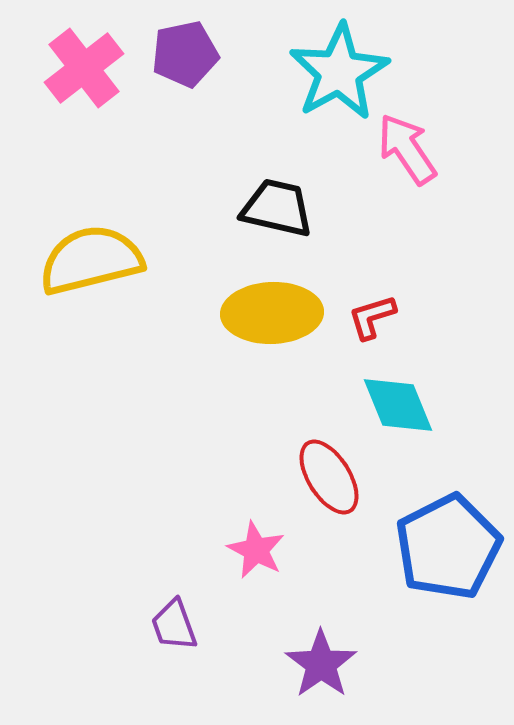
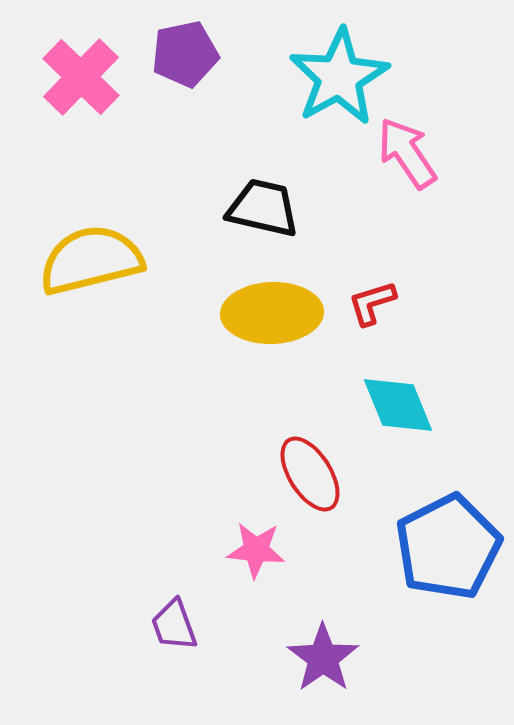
pink cross: moved 3 px left, 9 px down; rotated 8 degrees counterclockwise
cyan star: moved 5 px down
pink arrow: moved 4 px down
black trapezoid: moved 14 px left
red L-shape: moved 14 px up
red ellipse: moved 19 px left, 3 px up
pink star: rotated 22 degrees counterclockwise
purple star: moved 2 px right, 6 px up
